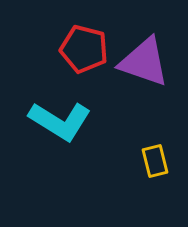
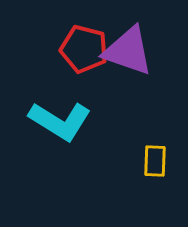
purple triangle: moved 16 px left, 11 px up
yellow rectangle: rotated 16 degrees clockwise
